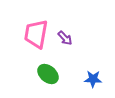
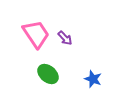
pink trapezoid: rotated 136 degrees clockwise
blue star: rotated 18 degrees clockwise
